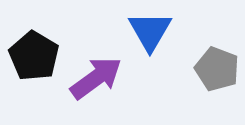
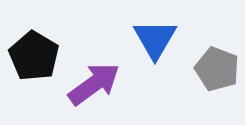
blue triangle: moved 5 px right, 8 px down
purple arrow: moved 2 px left, 6 px down
